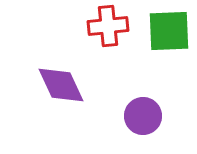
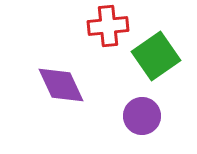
green square: moved 13 px left, 25 px down; rotated 33 degrees counterclockwise
purple circle: moved 1 px left
